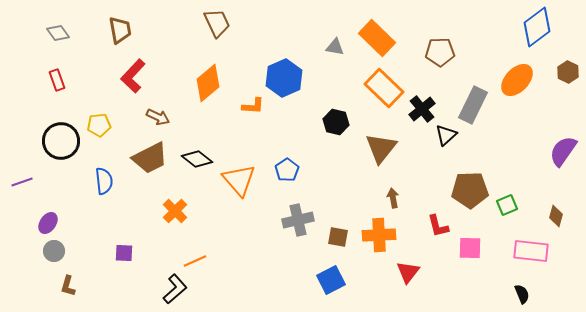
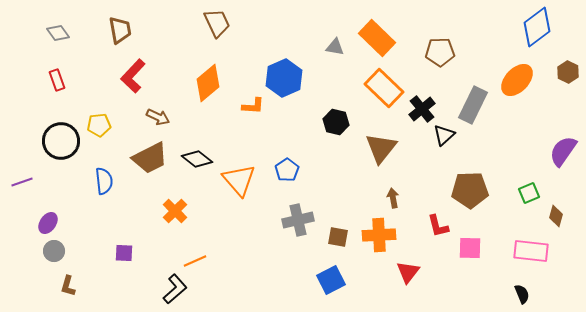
black triangle at (446, 135): moved 2 px left
green square at (507, 205): moved 22 px right, 12 px up
